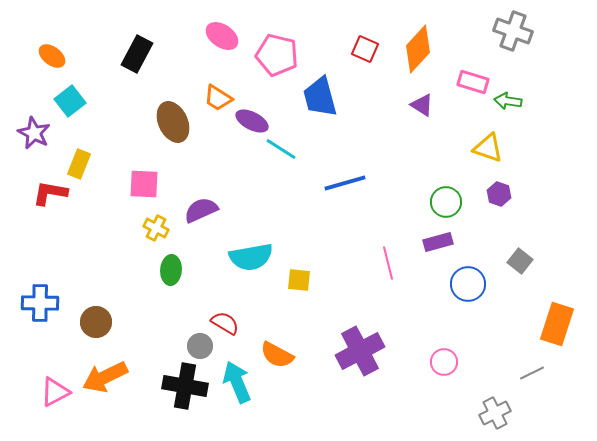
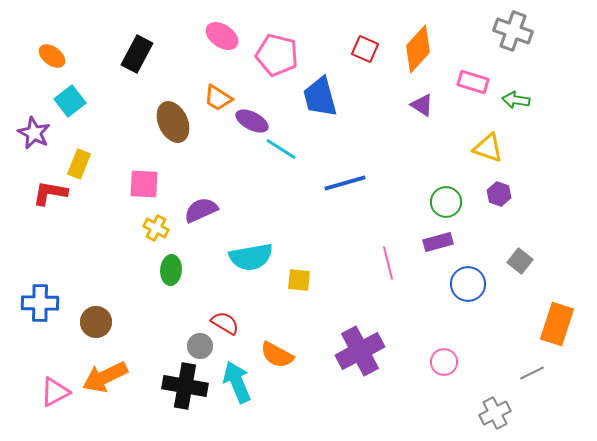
green arrow at (508, 101): moved 8 px right, 1 px up
